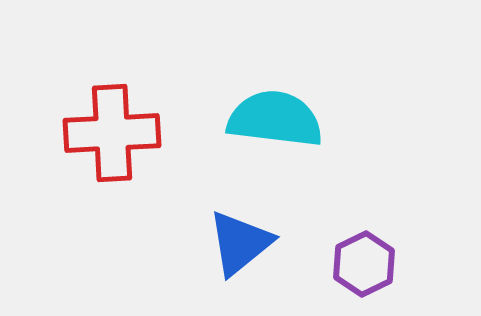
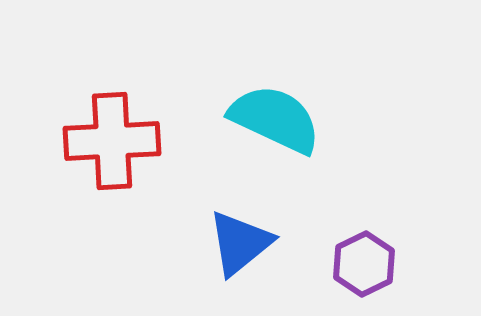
cyan semicircle: rotated 18 degrees clockwise
red cross: moved 8 px down
